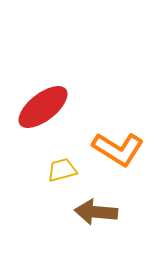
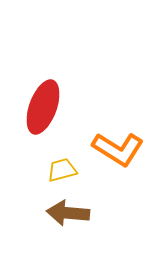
red ellipse: rotated 32 degrees counterclockwise
brown arrow: moved 28 px left, 1 px down
